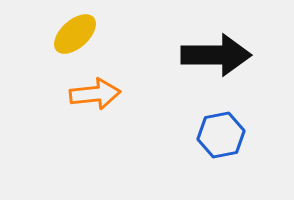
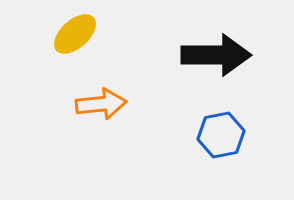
orange arrow: moved 6 px right, 10 px down
